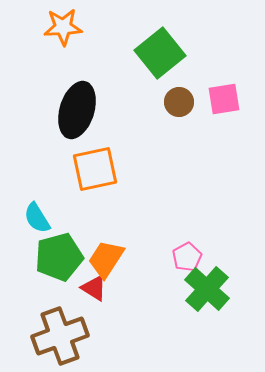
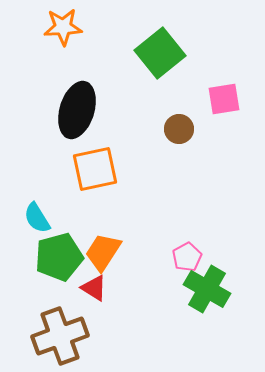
brown circle: moved 27 px down
orange trapezoid: moved 3 px left, 7 px up
green cross: rotated 12 degrees counterclockwise
